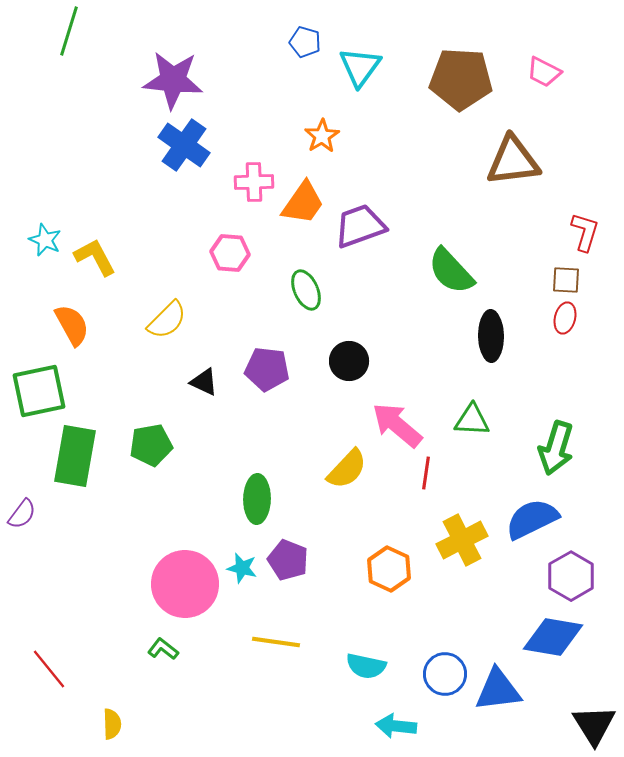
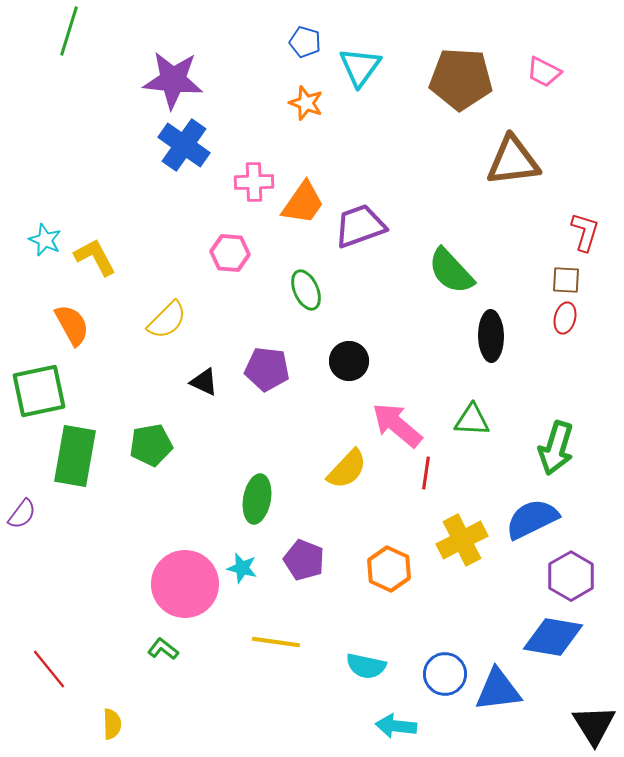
orange star at (322, 136): moved 16 px left, 33 px up; rotated 20 degrees counterclockwise
green ellipse at (257, 499): rotated 9 degrees clockwise
purple pentagon at (288, 560): moved 16 px right
